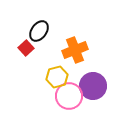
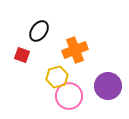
red square: moved 4 px left, 7 px down; rotated 28 degrees counterclockwise
purple circle: moved 15 px right
